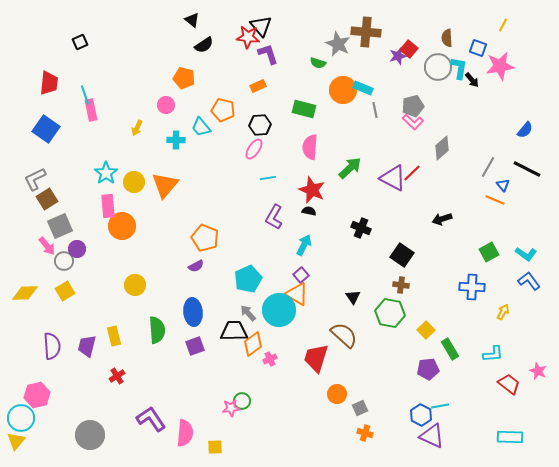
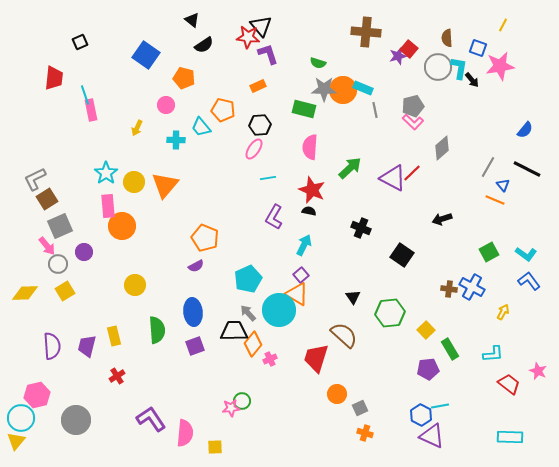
gray star at (338, 44): moved 14 px left, 45 px down; rotated 25 degrees counterclockwise
red trapezoid at (49, 83): moved 5 px right, 5 px up
blue square at (46, 129): moved 100 px right, 74 px up
purple circle at (77, 249): moved 7 px right, 3 px down
gray circle at (64, 261): moved 6 px left, 3 px down
brown cross at (401, 285): moved 48 px right, 4 px down
blue cross at (472, 287): rotated 25 degrees clockwise
green hexagon at (390, 313): rotated 16 degrees counterclockwise
orange diamond at (253, 344): rotated 15 degrees counterclockwise
gray circle at (90, 435): moved 14 px left, 15 px up
